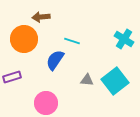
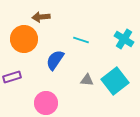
cyan line: moved 9 px right, 1 px up
